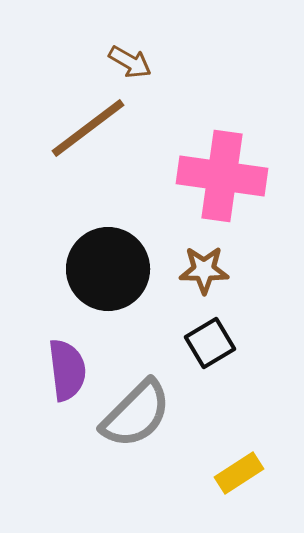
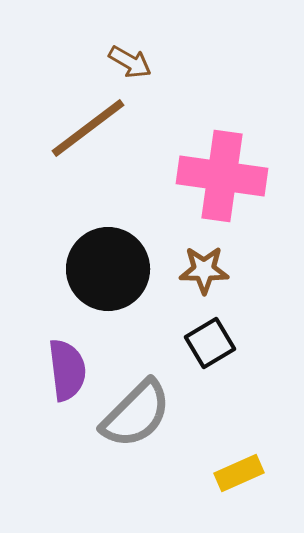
yellow rectangle: rotated 9 degrees clockwise
